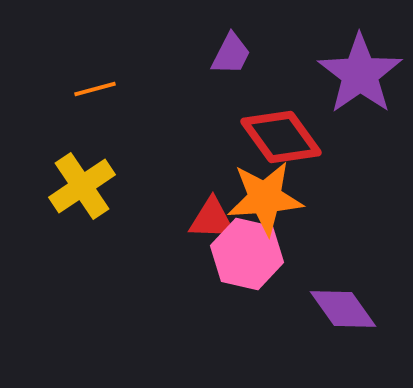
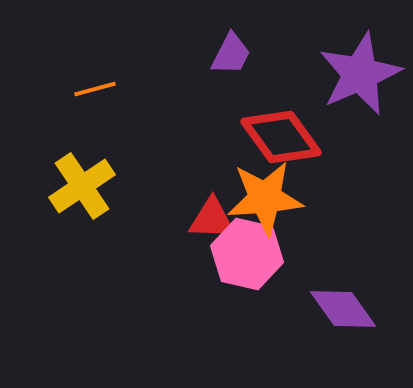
purple star: rotated 12 degrees clockwise
